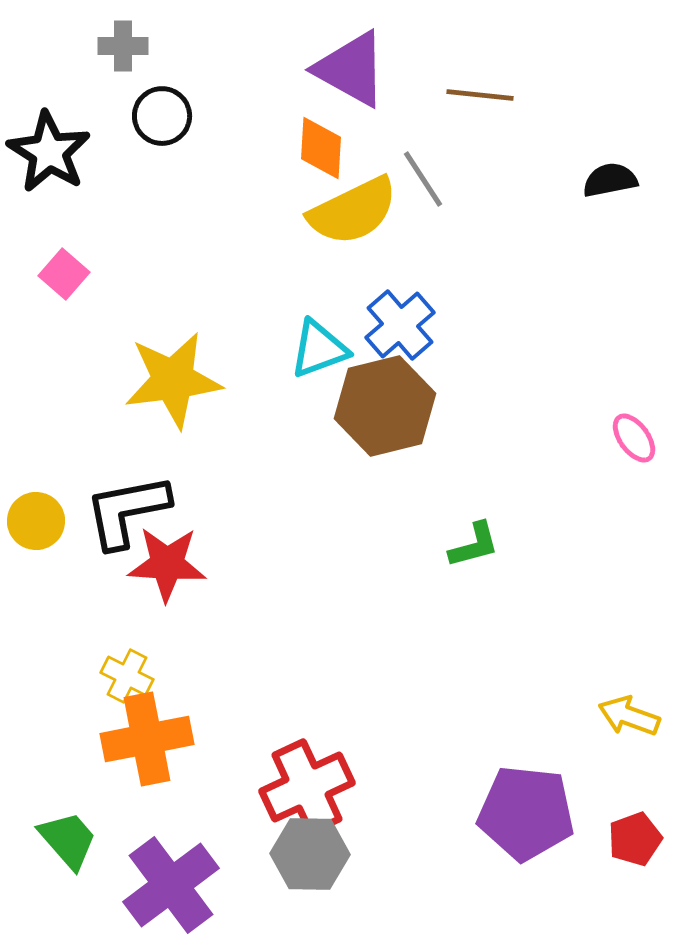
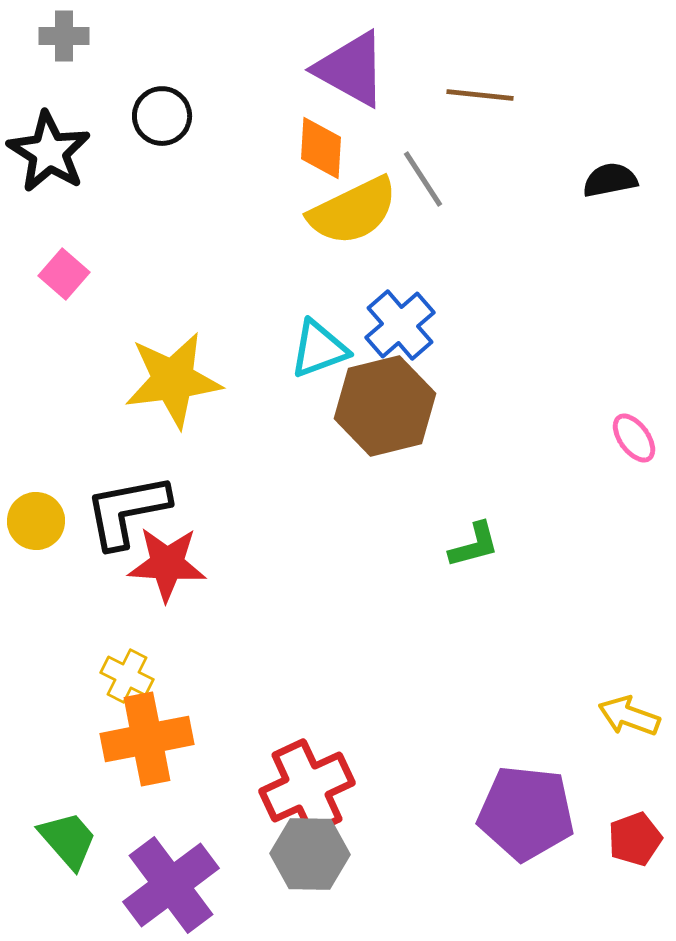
gray cross: moved 59 px left, 10 px up
